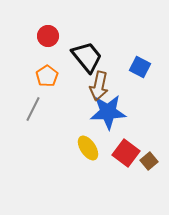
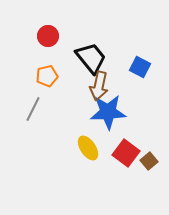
black trapezoid: moved 4 px right, 1 px down
orange pentagon: rotated 20 degrees clockwise
